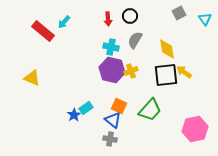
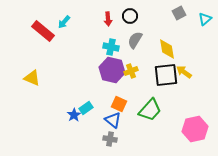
cyan triangle: rotated 24 degrees clockwise
orange square: moved 2 px up
